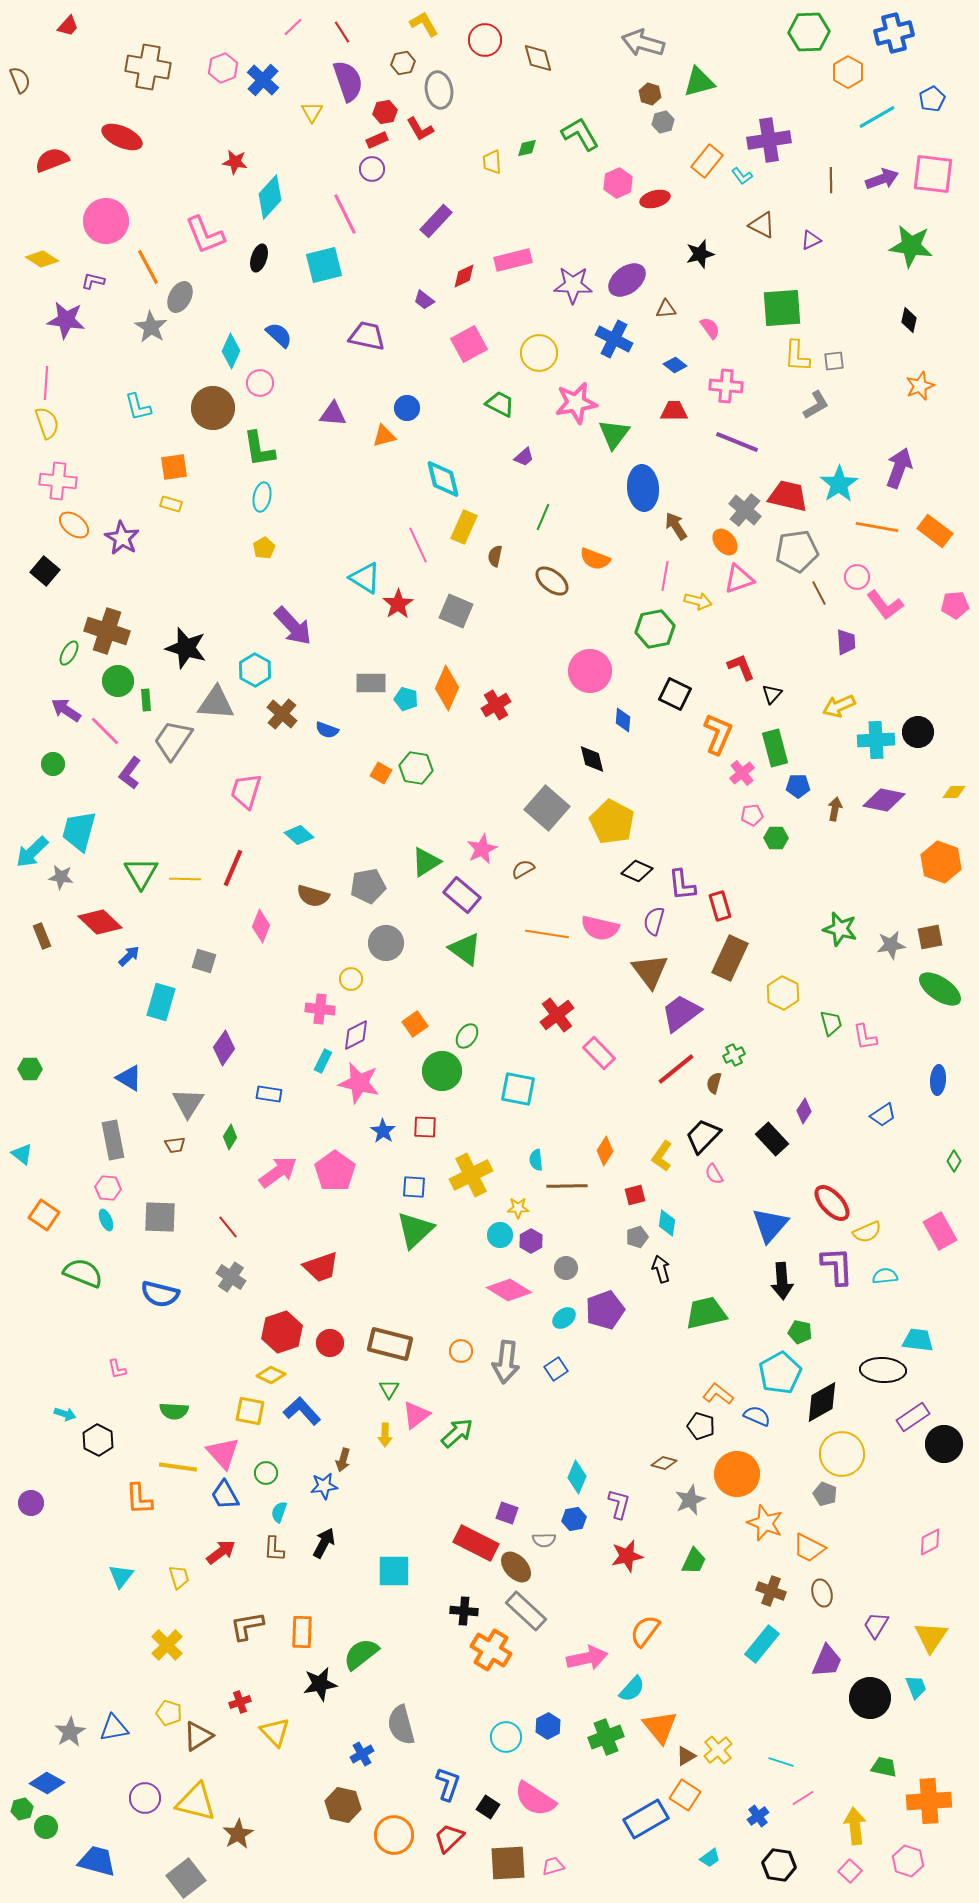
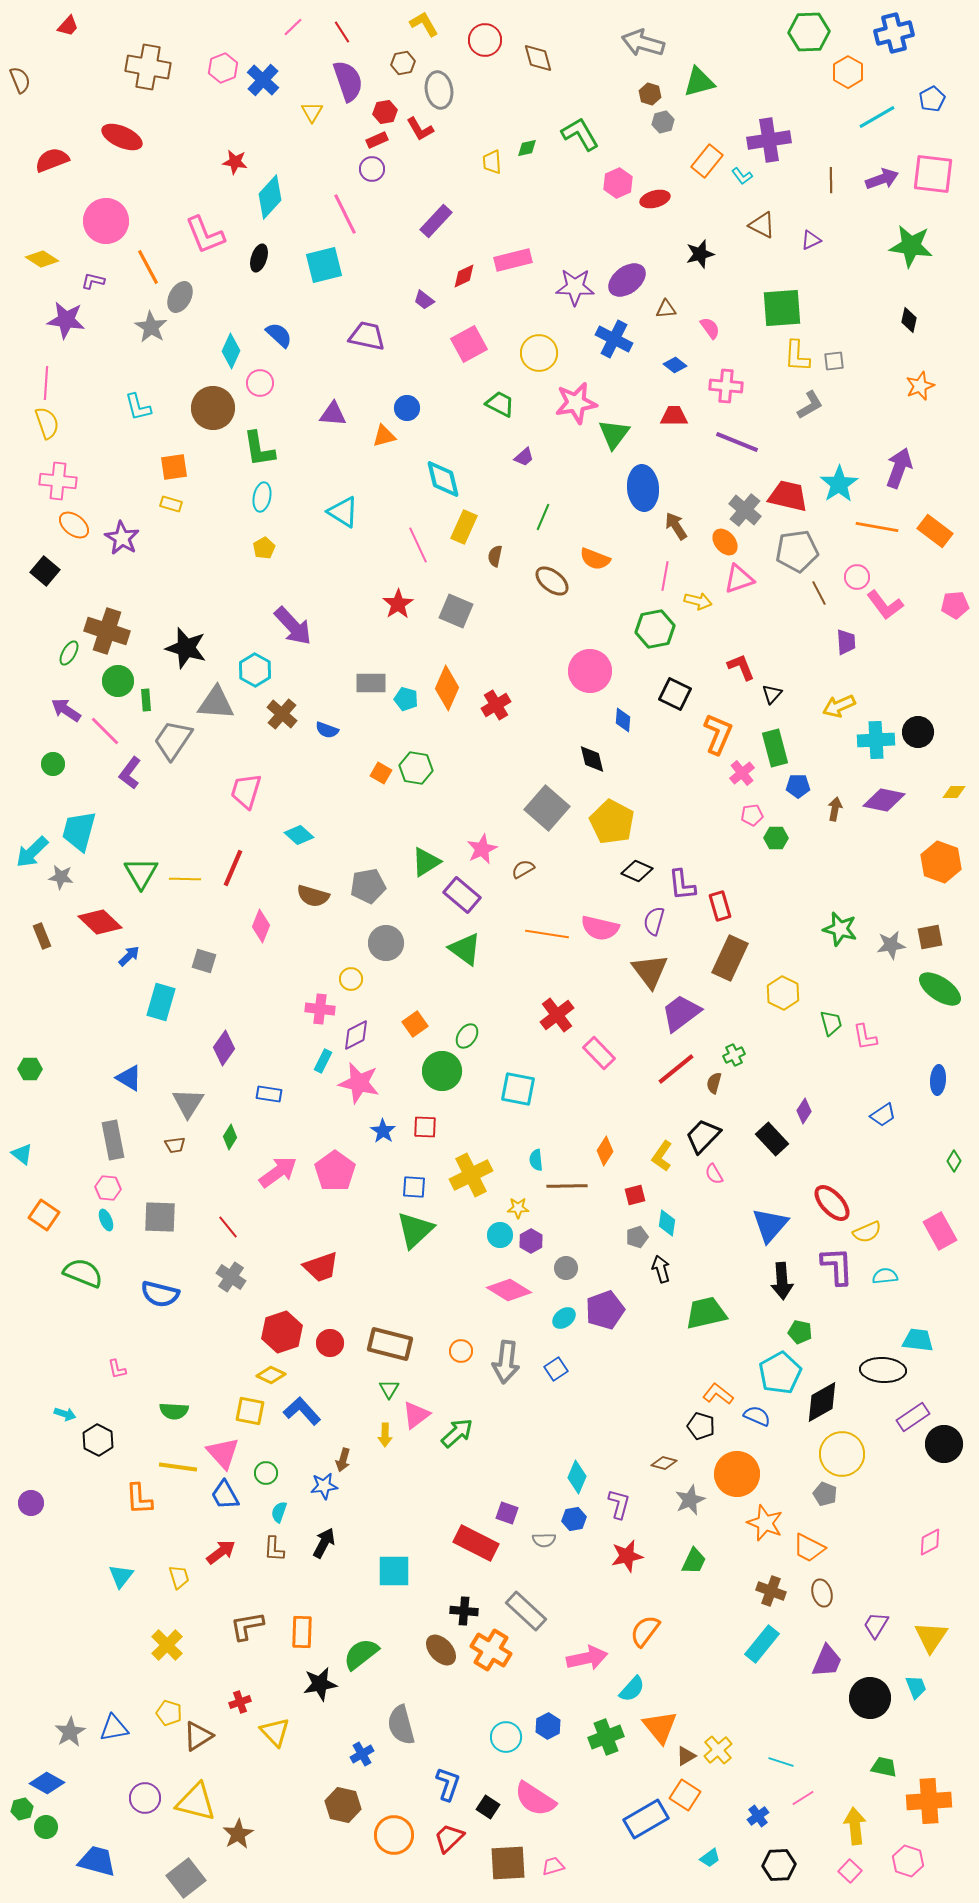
purple star at (573, 285): moved 2 px right, 2 px down
gray L-shape at (816, 405): moved 6 px left
red trapezoid at (674, 411): moved 5 px down
cyan triangle at (365, 578): moved 22 px left, 66 px up
brown ellipse at (516, 1567): moved 75 px left, 83 px down
black hexagon at (779, 1865): rotated 12 degrees counterclockwise
